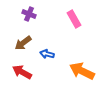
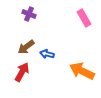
pink rectangle: moved 10 px right, 1 px up
brown arrow: moved 3 px right, 4 px down
red arrow: rotated 90 degrees clockwise
